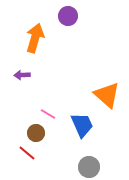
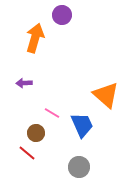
purple circle: moved 6 px left, 1 px up
purple arrow: moved 2 px right, 8 px down
orange triangle: moved 1 px left
pink line: moved 4 px right, 1 px up
gray circle: moved 10 px left
